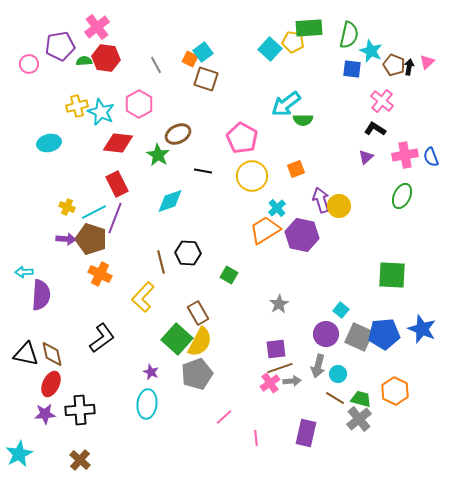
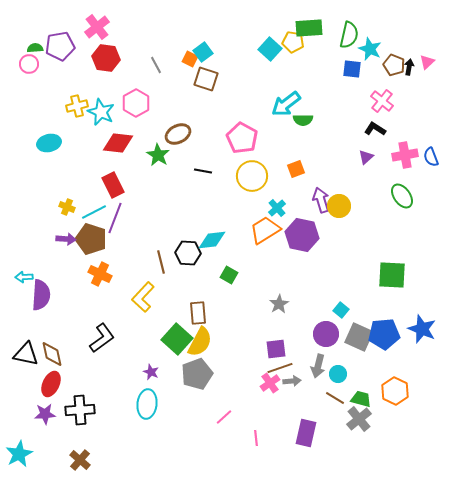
cyan star at (371, 51): moved 1 px left, 2 px up
green semicircle at (84, 61): moved 49 px left, 13 px up
pink hexagon at (139, 104): moved 3 px left, 1 px up
red rectangle at (117, 184): moved 4 px left, 1 px down
green ellipse at (402, 196): rotated 60 degrees counterclockwise
cyan diamond at (170, 201): moved 42 px right, 39 px down; rotated 12 degrees clockwise
cyan arrow at (24, 272): moved 5 px down
brown rectangle at (198, 313): rotated 25 degrees clockwise
